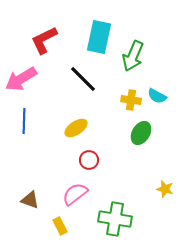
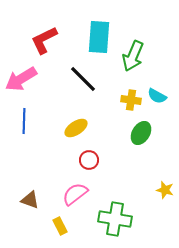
cyan rectangle: rotated 8 degrees counterclockwise
yellow star: moved 1 px down
